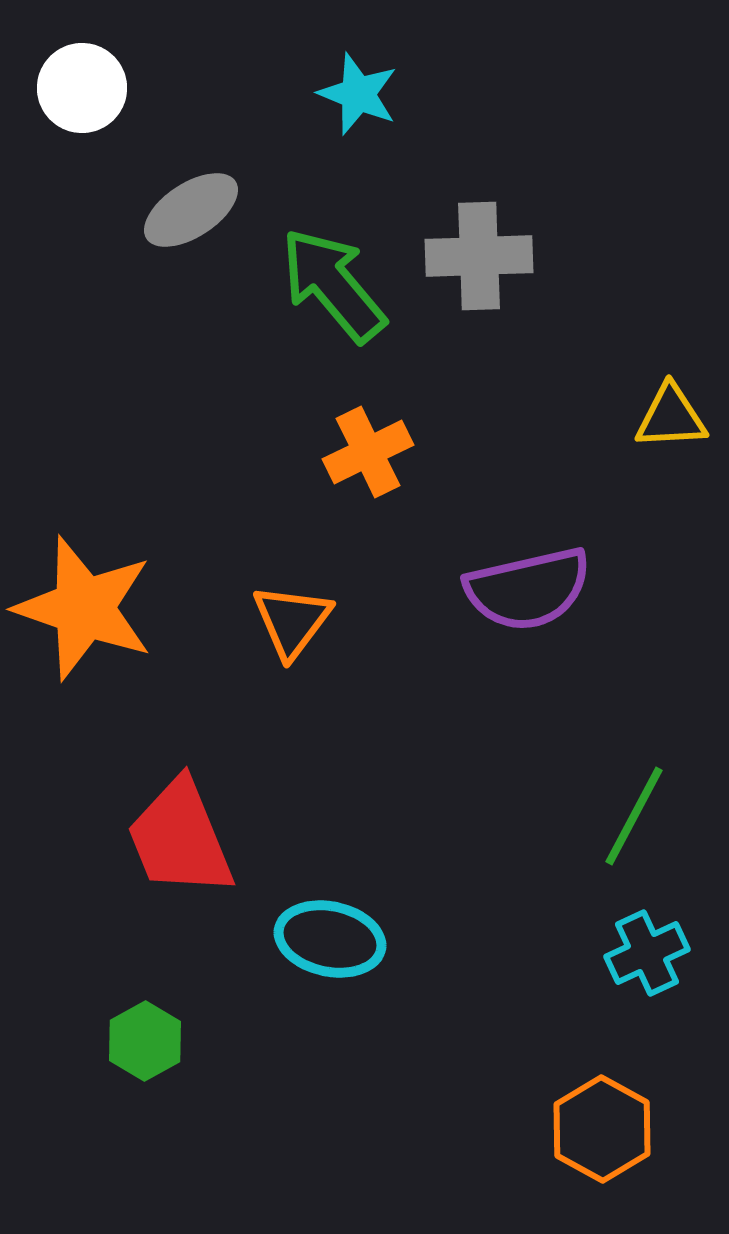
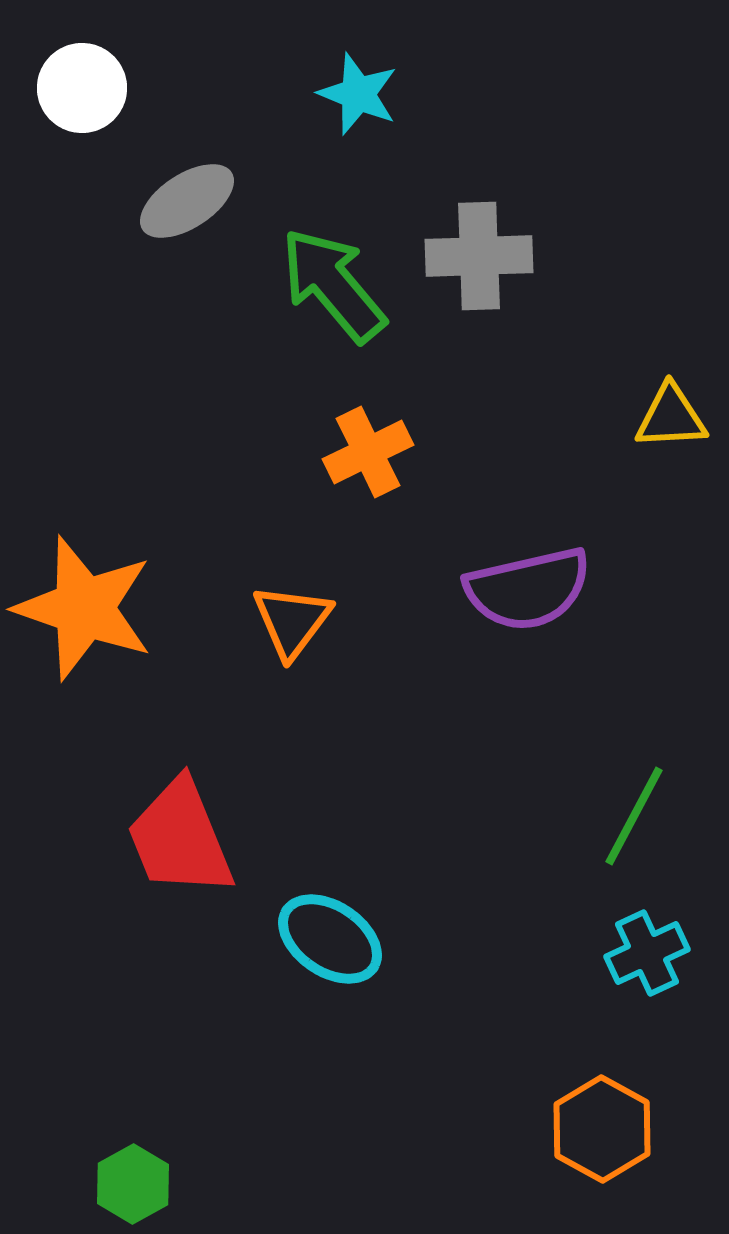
gray ellipse: moved 4 px left, 9 px up
cyan ellipse: rotated 22 degrees clockwise
green hexagon: moved 12 px left, 143 px down
